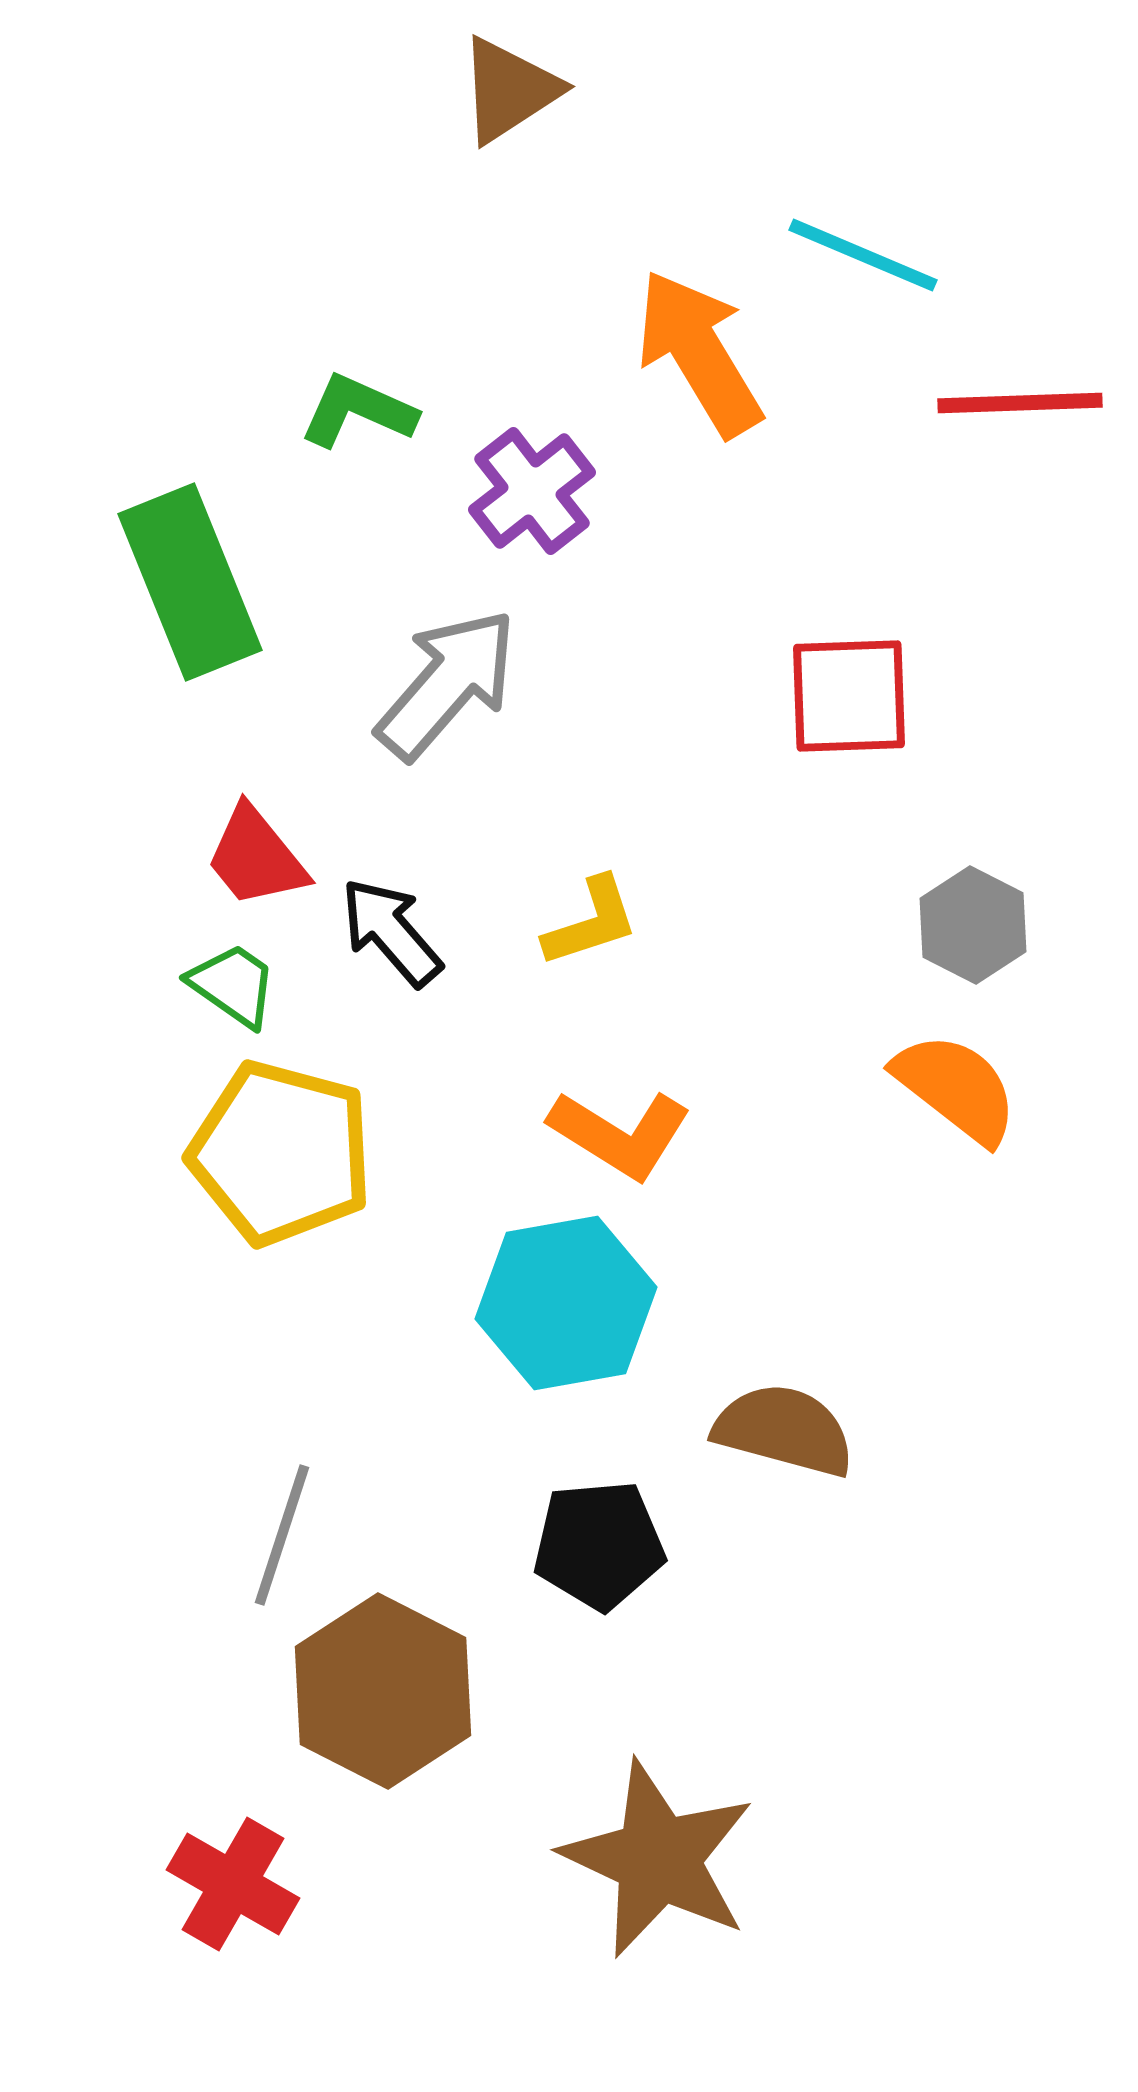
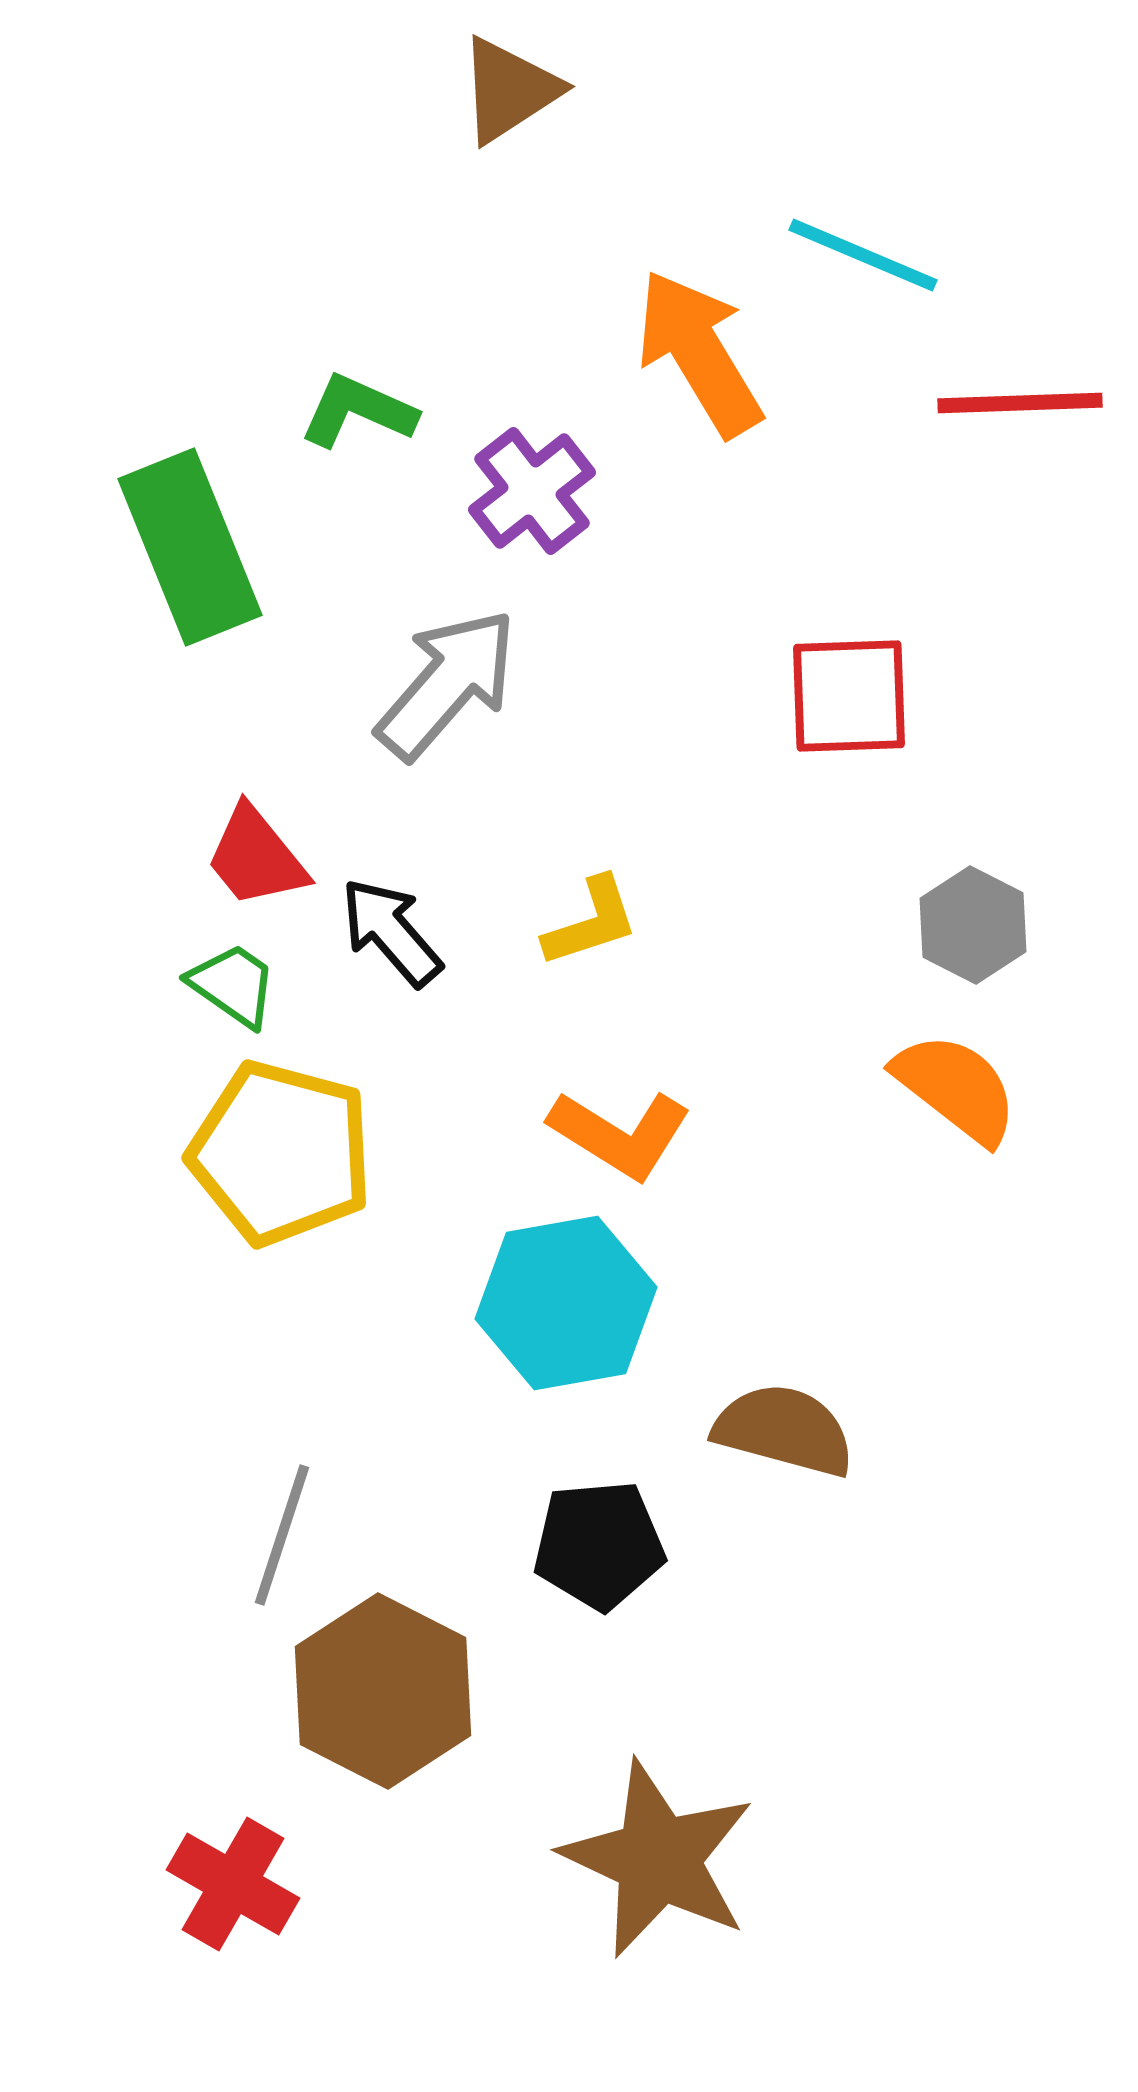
green rectangle: moved 35 px up
